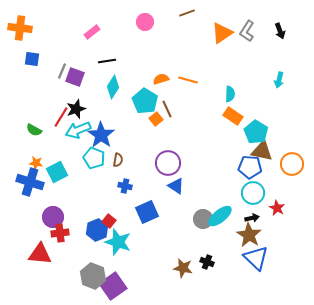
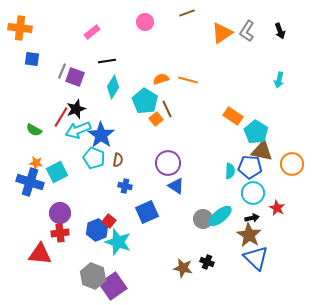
cyan semicircle at (230, 94): moved 77 px down
purple circle at (53, 217): moved 7 px right, 4 px up
